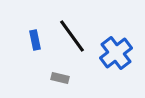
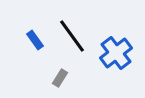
blue rectangle: rotated 24 degrees counterclockwise
gray rectangle: rotated 72 degrees counterclockwise
